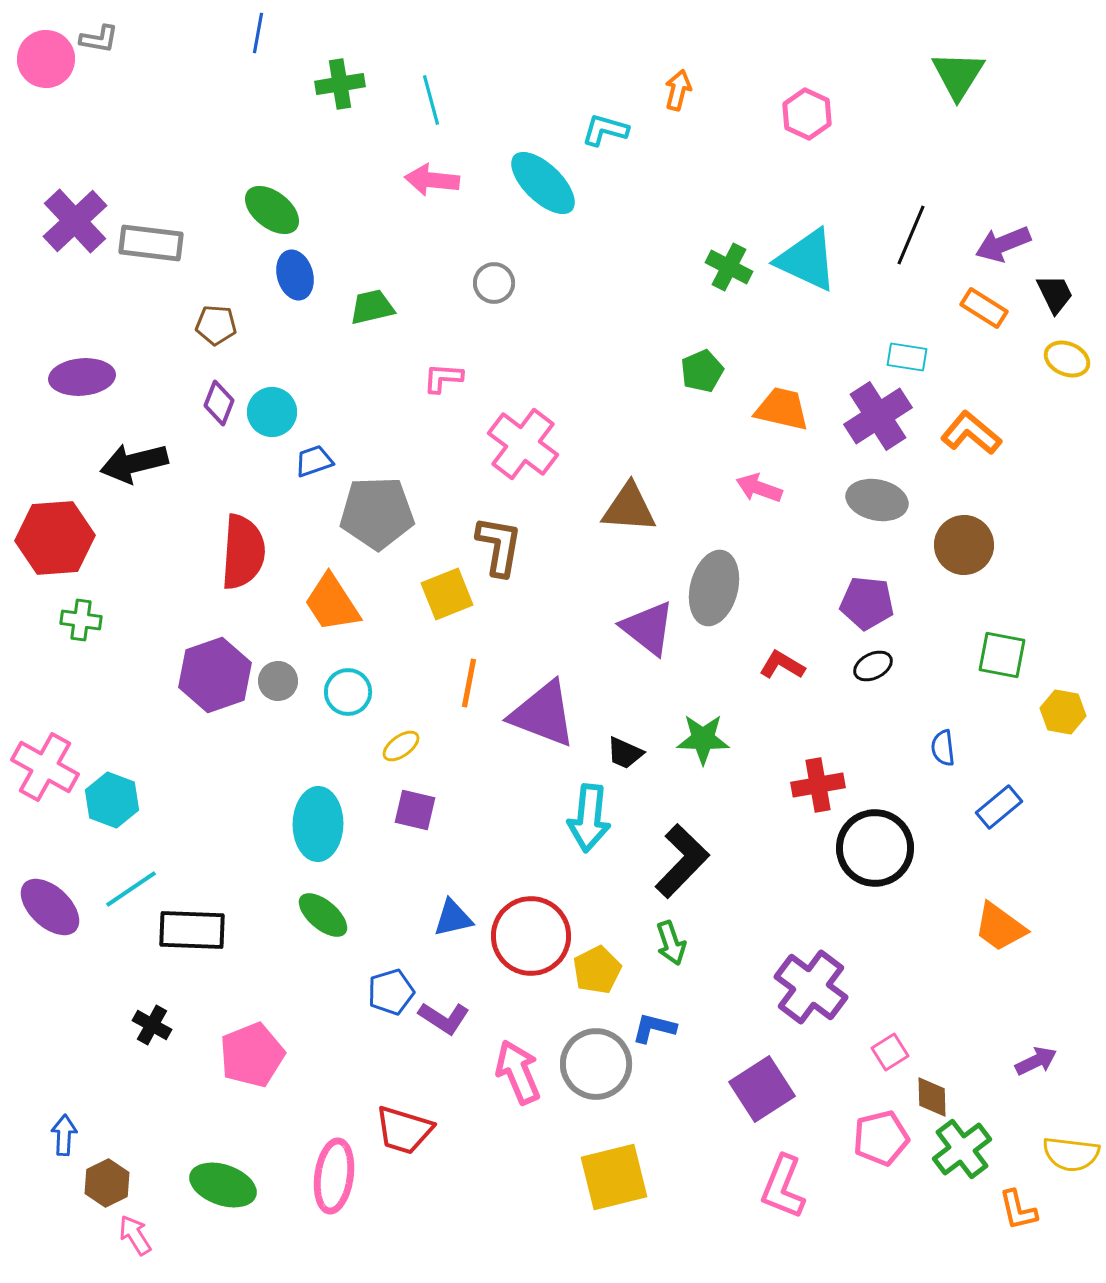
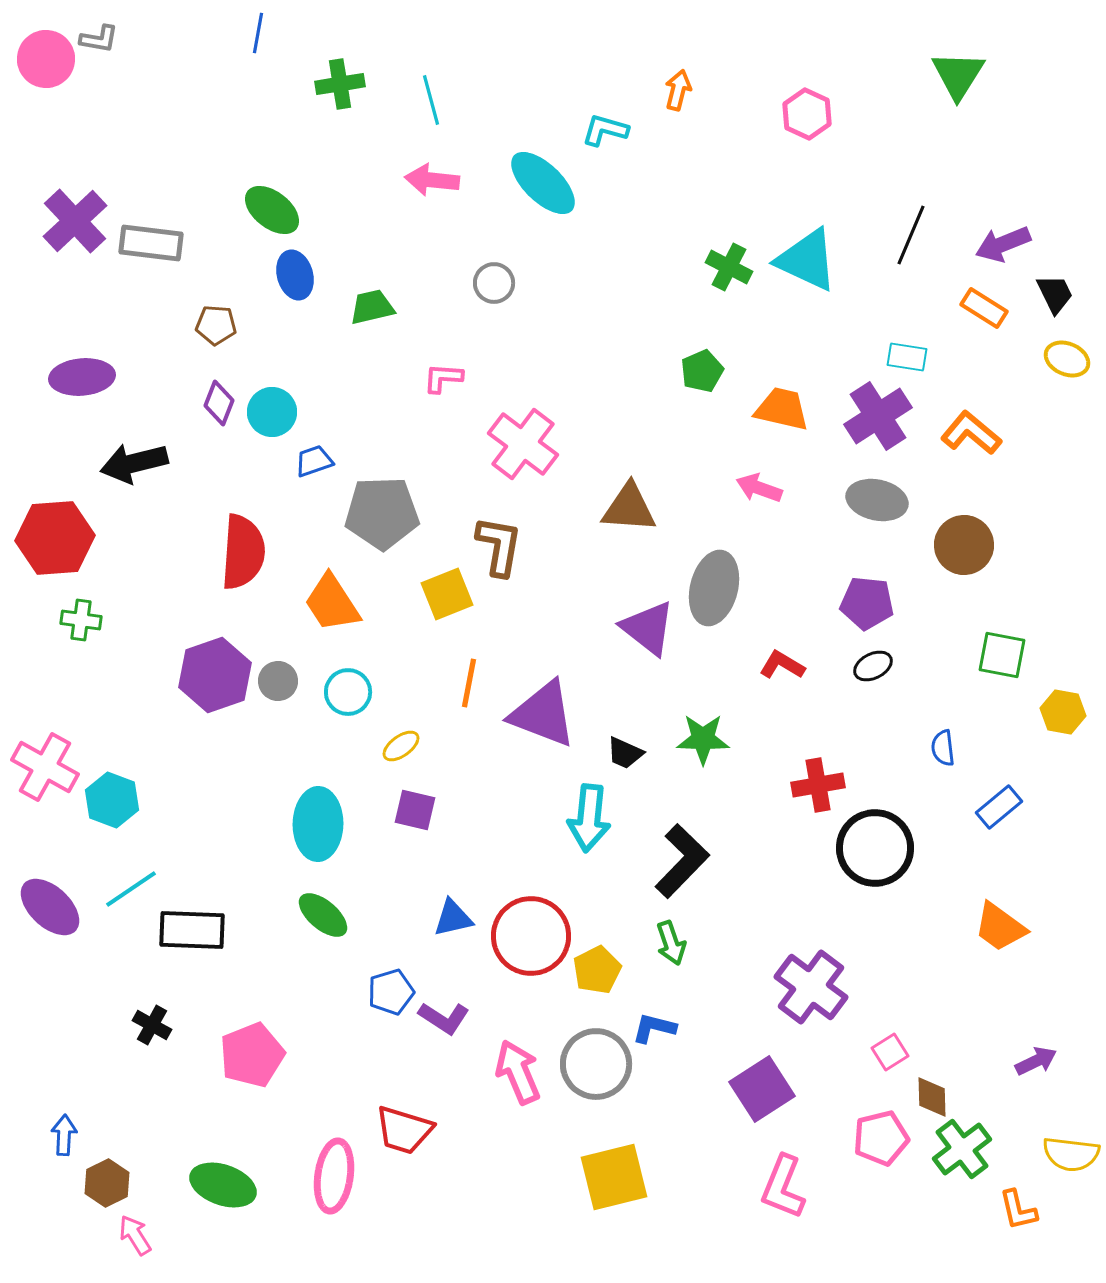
gray pentagon at (377, 513): moved 5 px right
